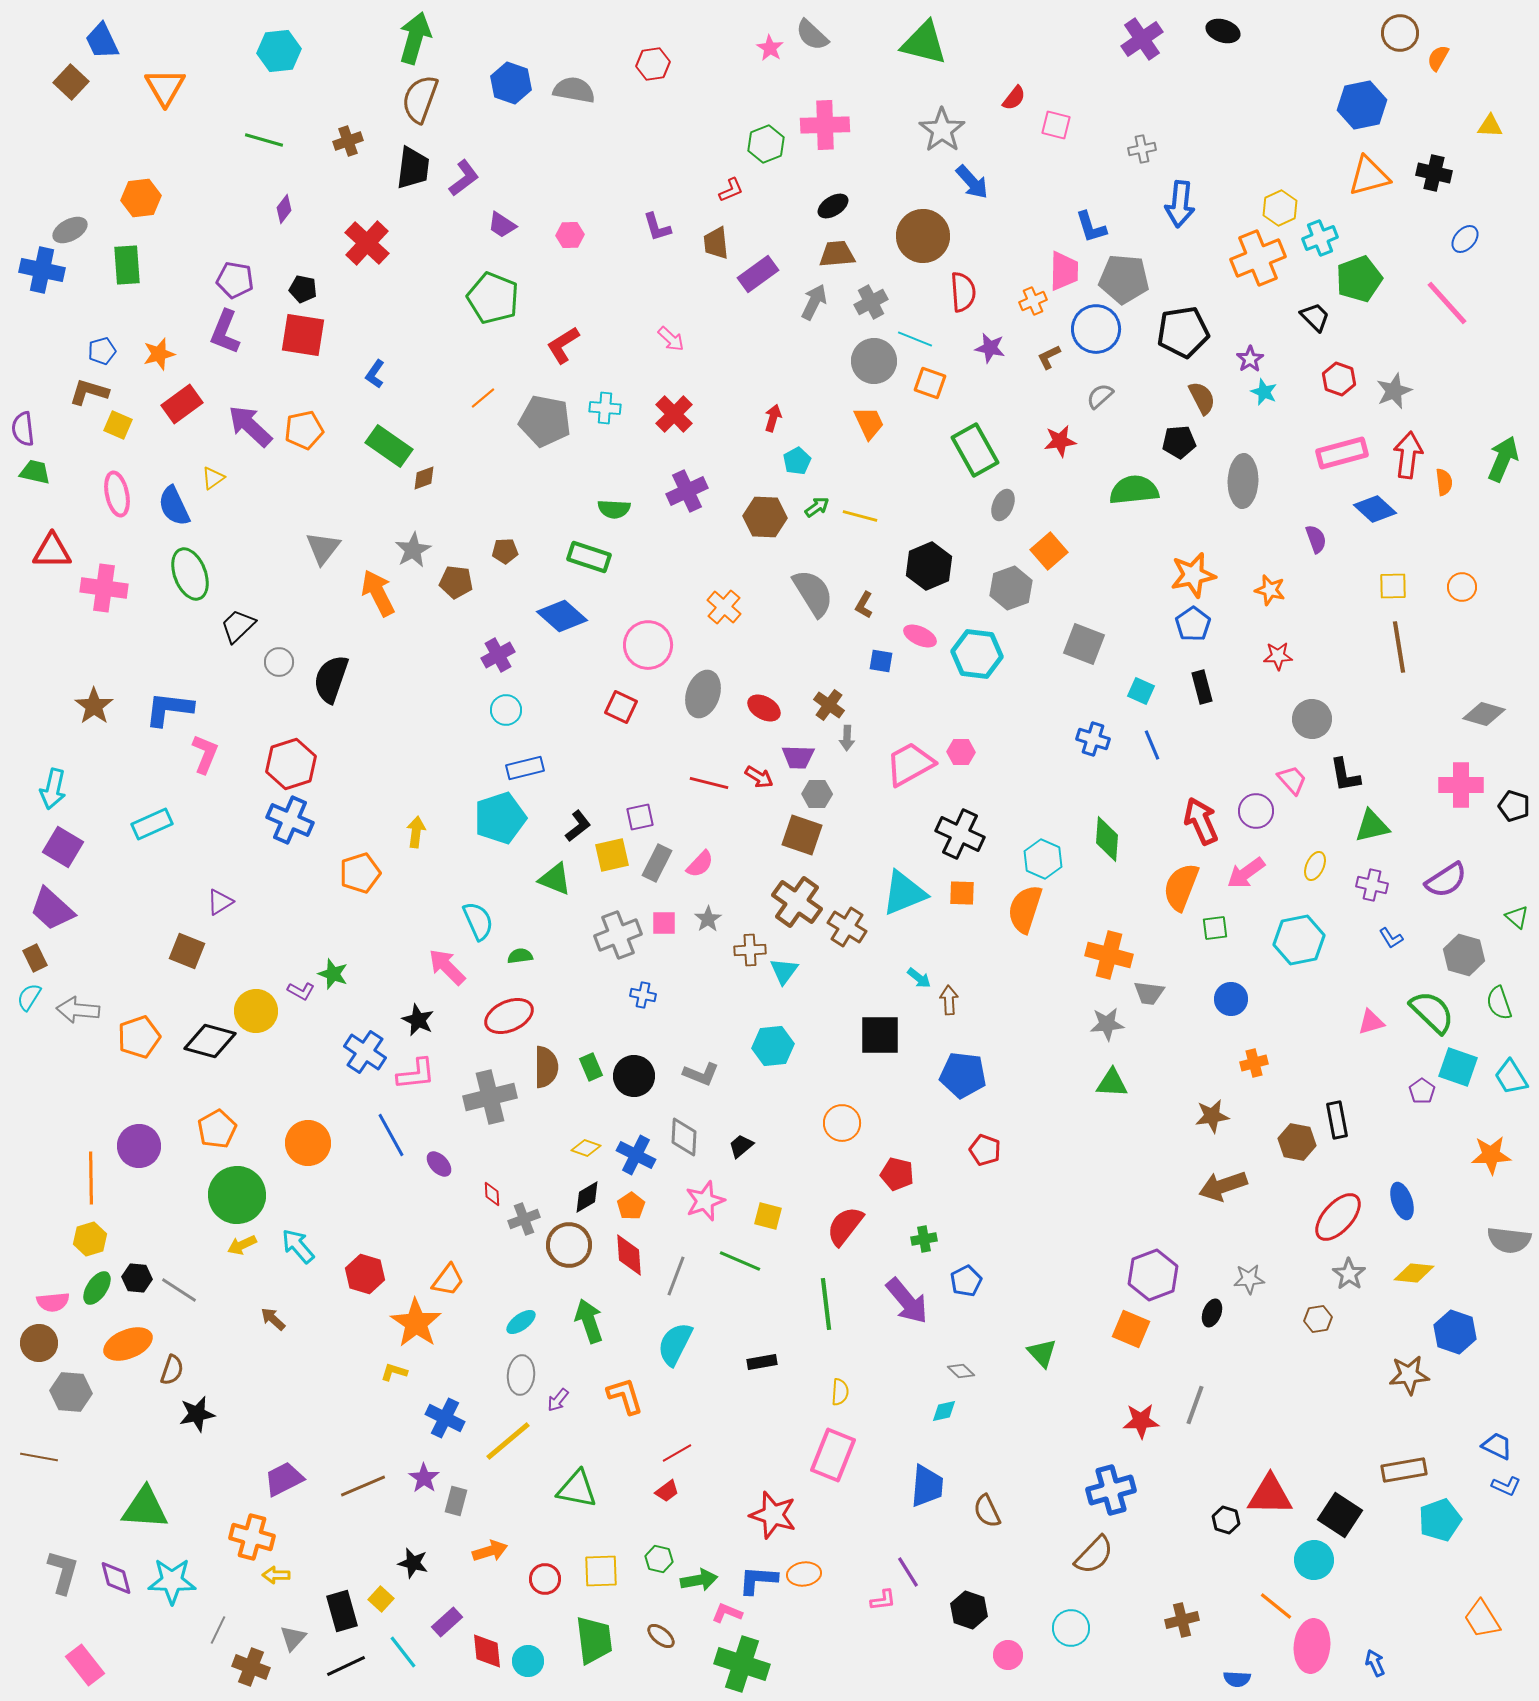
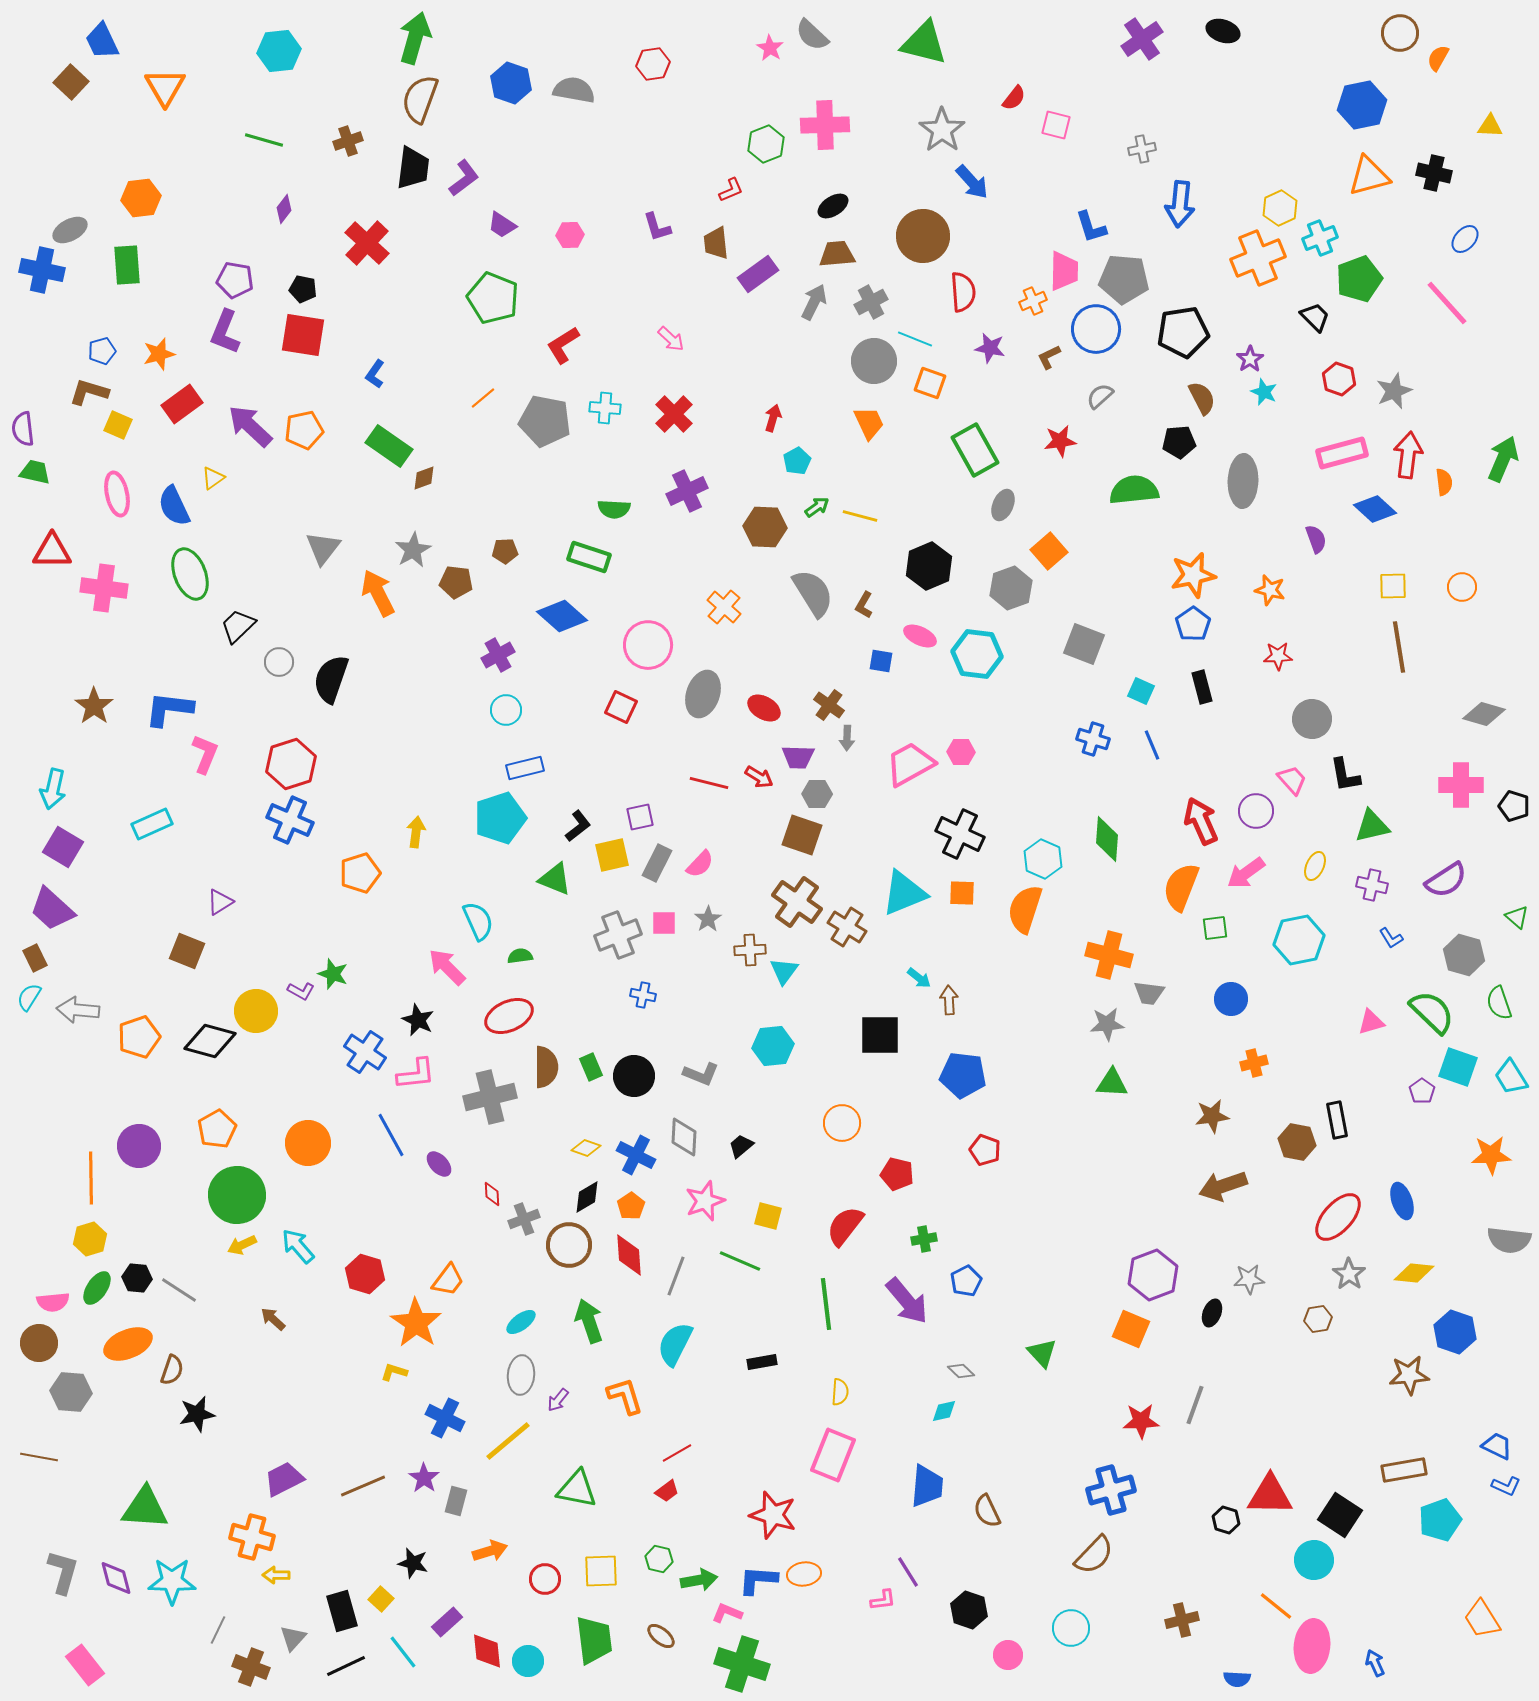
brown hexagon at (765, 517): moved 10 px down
